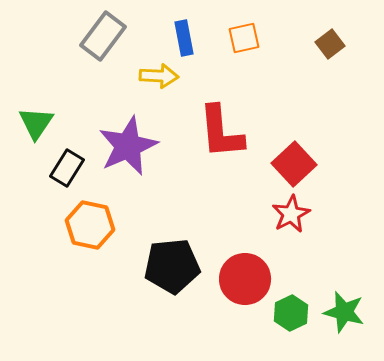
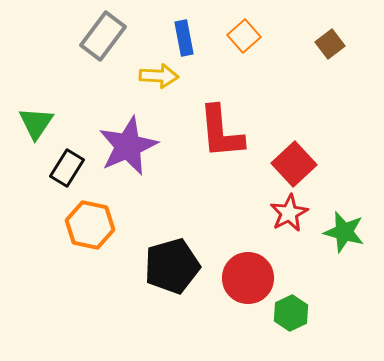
orange square: moved 2 px up; rotated 28 degrees counterclockwise
red star: moved 2 px left, 1 px up
black pentagon: rotated 10 degrees counterclockwise
red circle: moved 3 px right, 1 px up
green star: moved 80 px up
